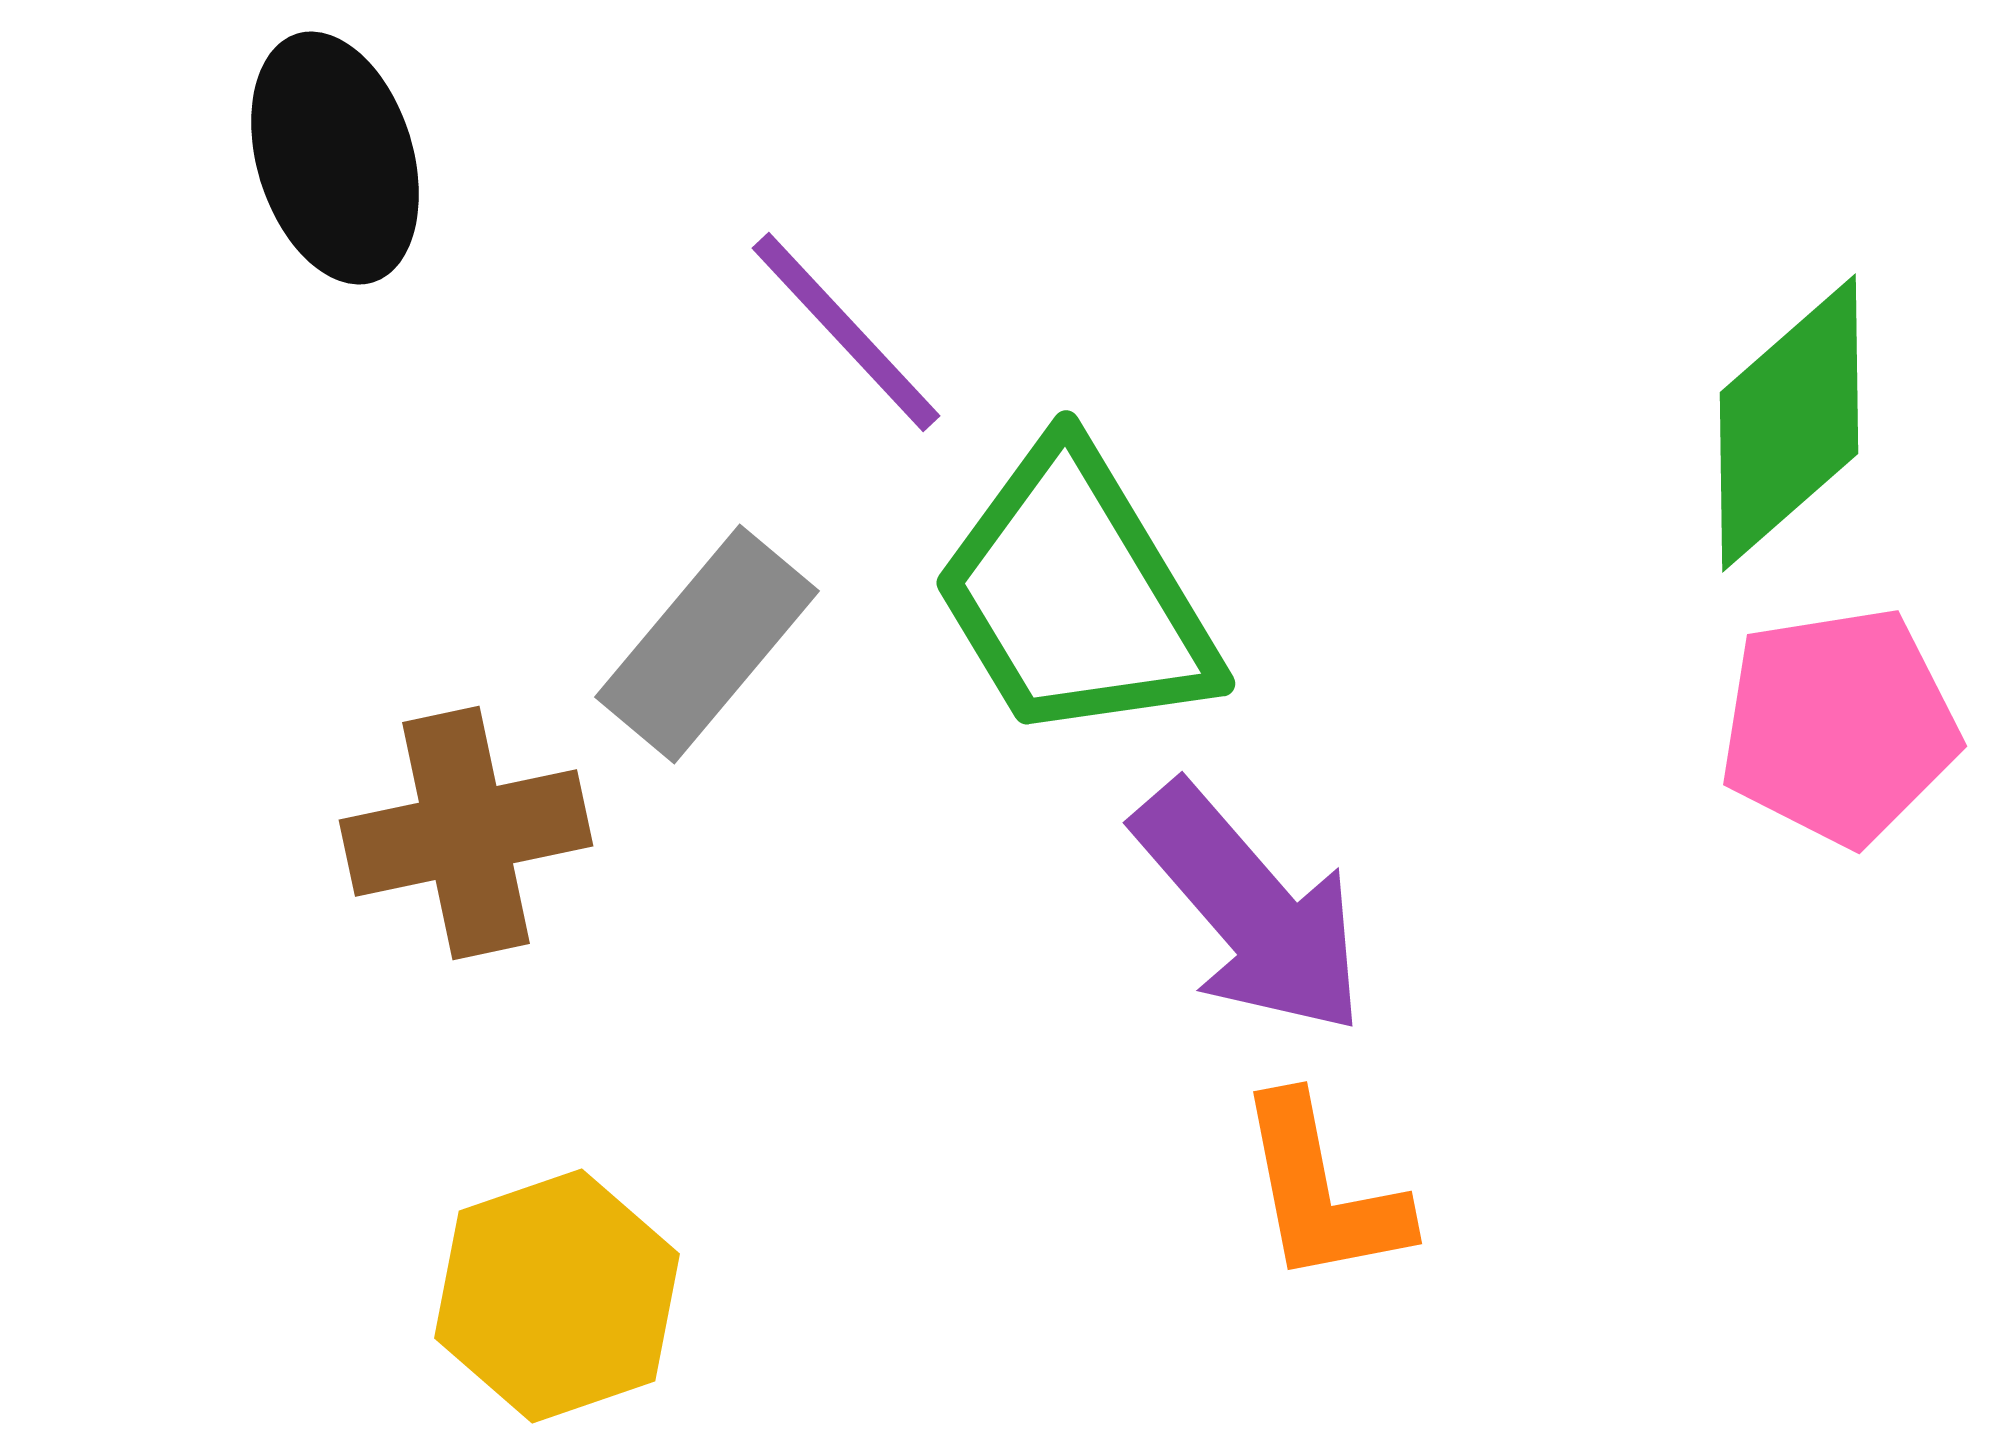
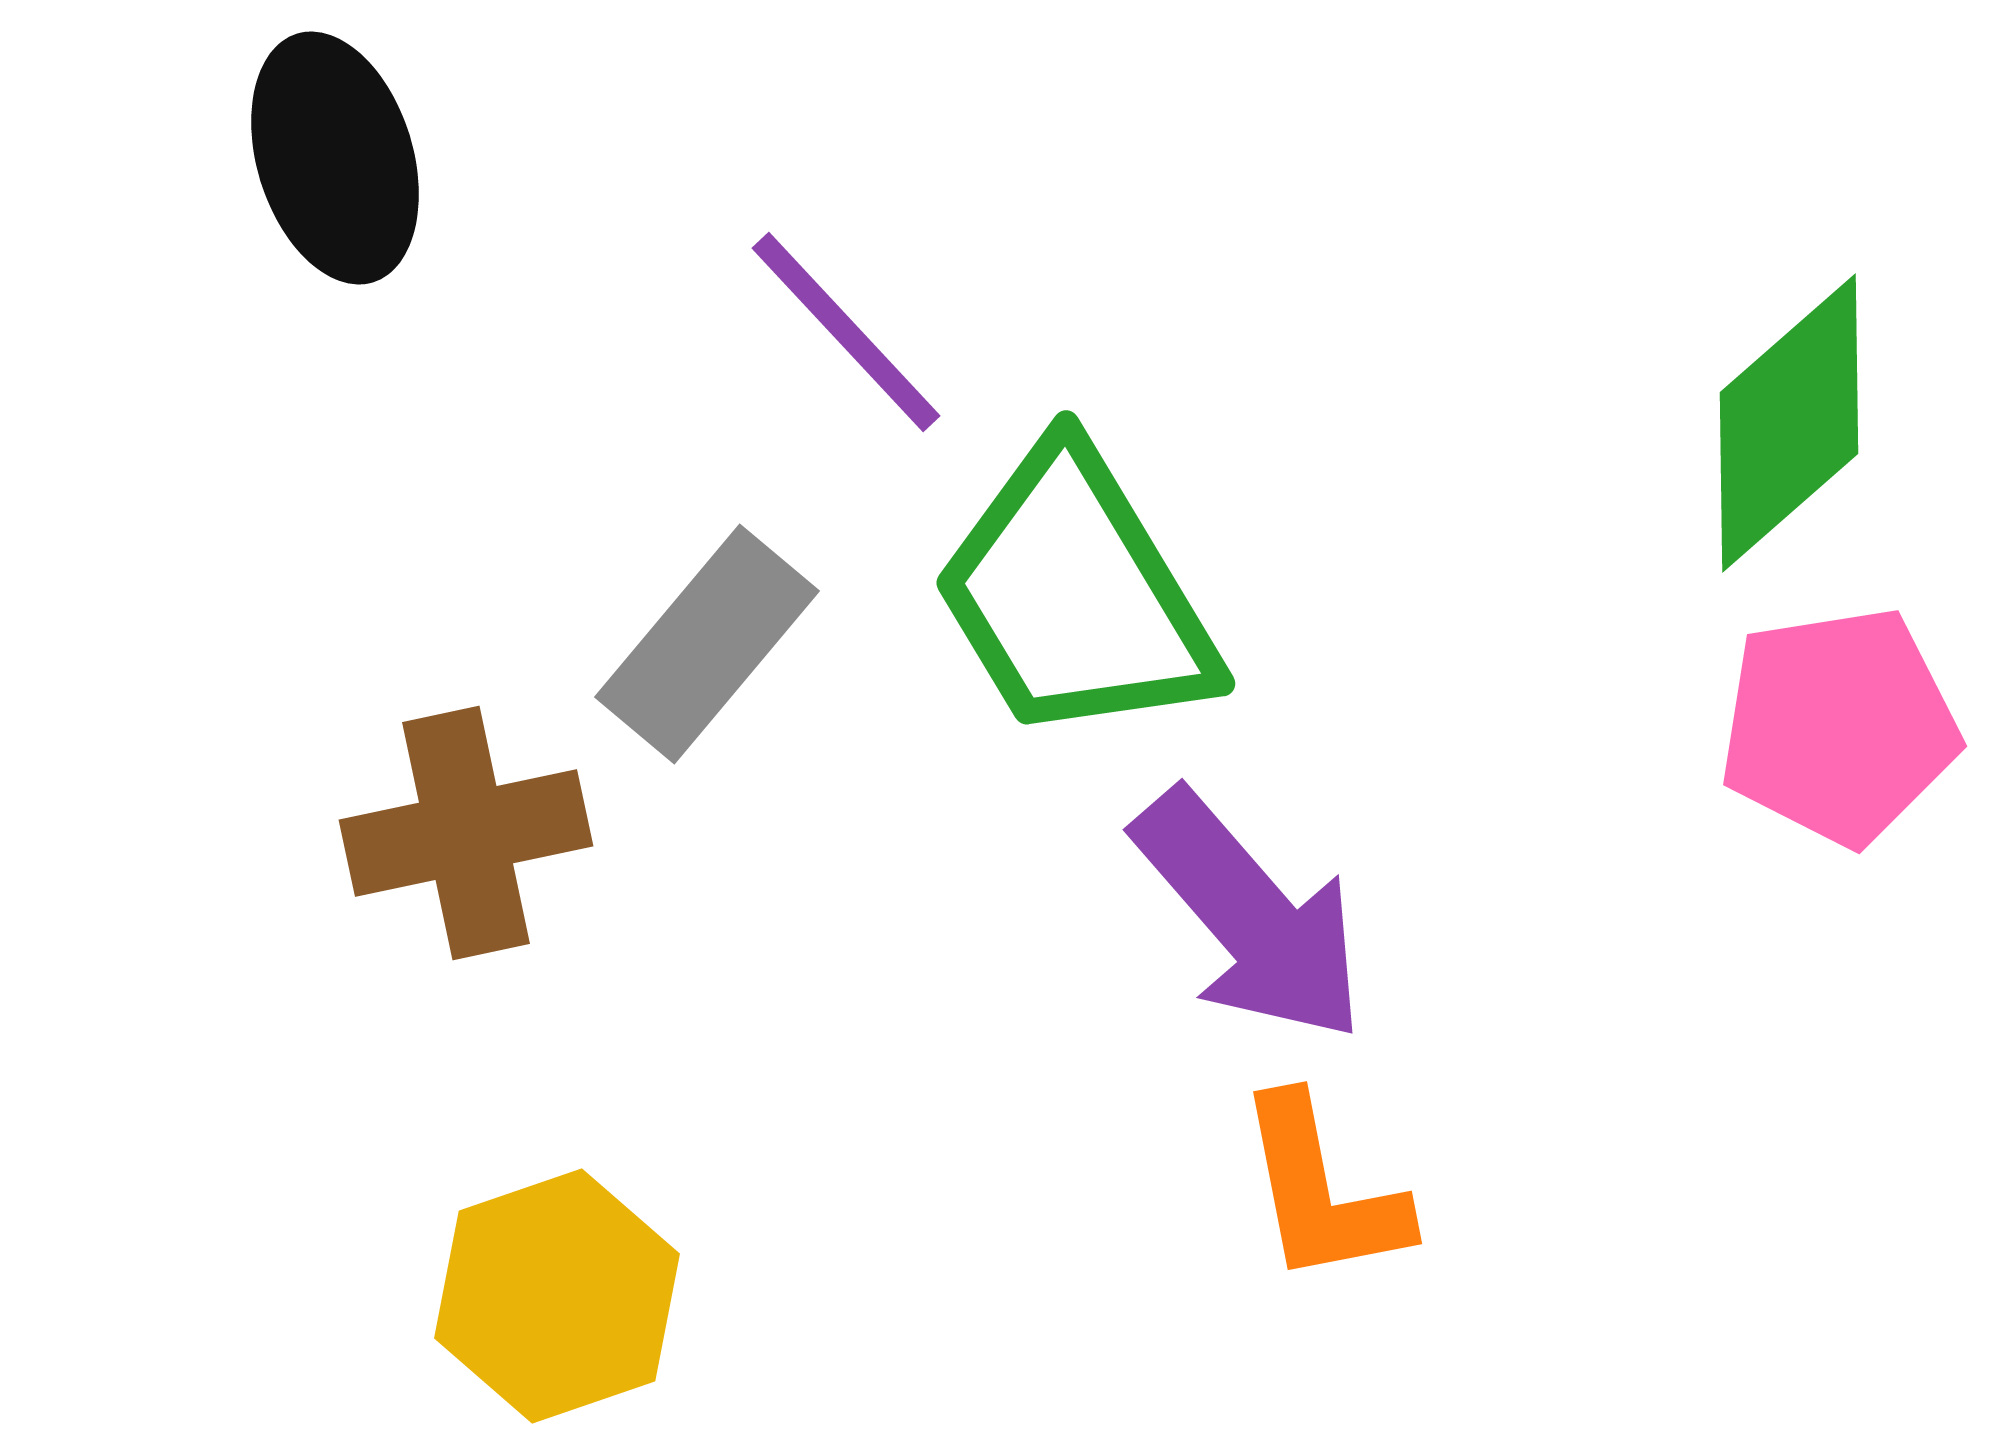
purple arrow: moved 7 px down
